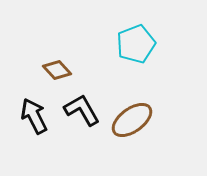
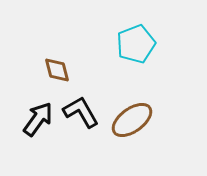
brown diamond: rotated 28 degrees clockwise
black L-shape: moved 1 px left, 2 px down
black arrow: moved 4 px right, 3 px down; rotated 63 degrees clockwise
